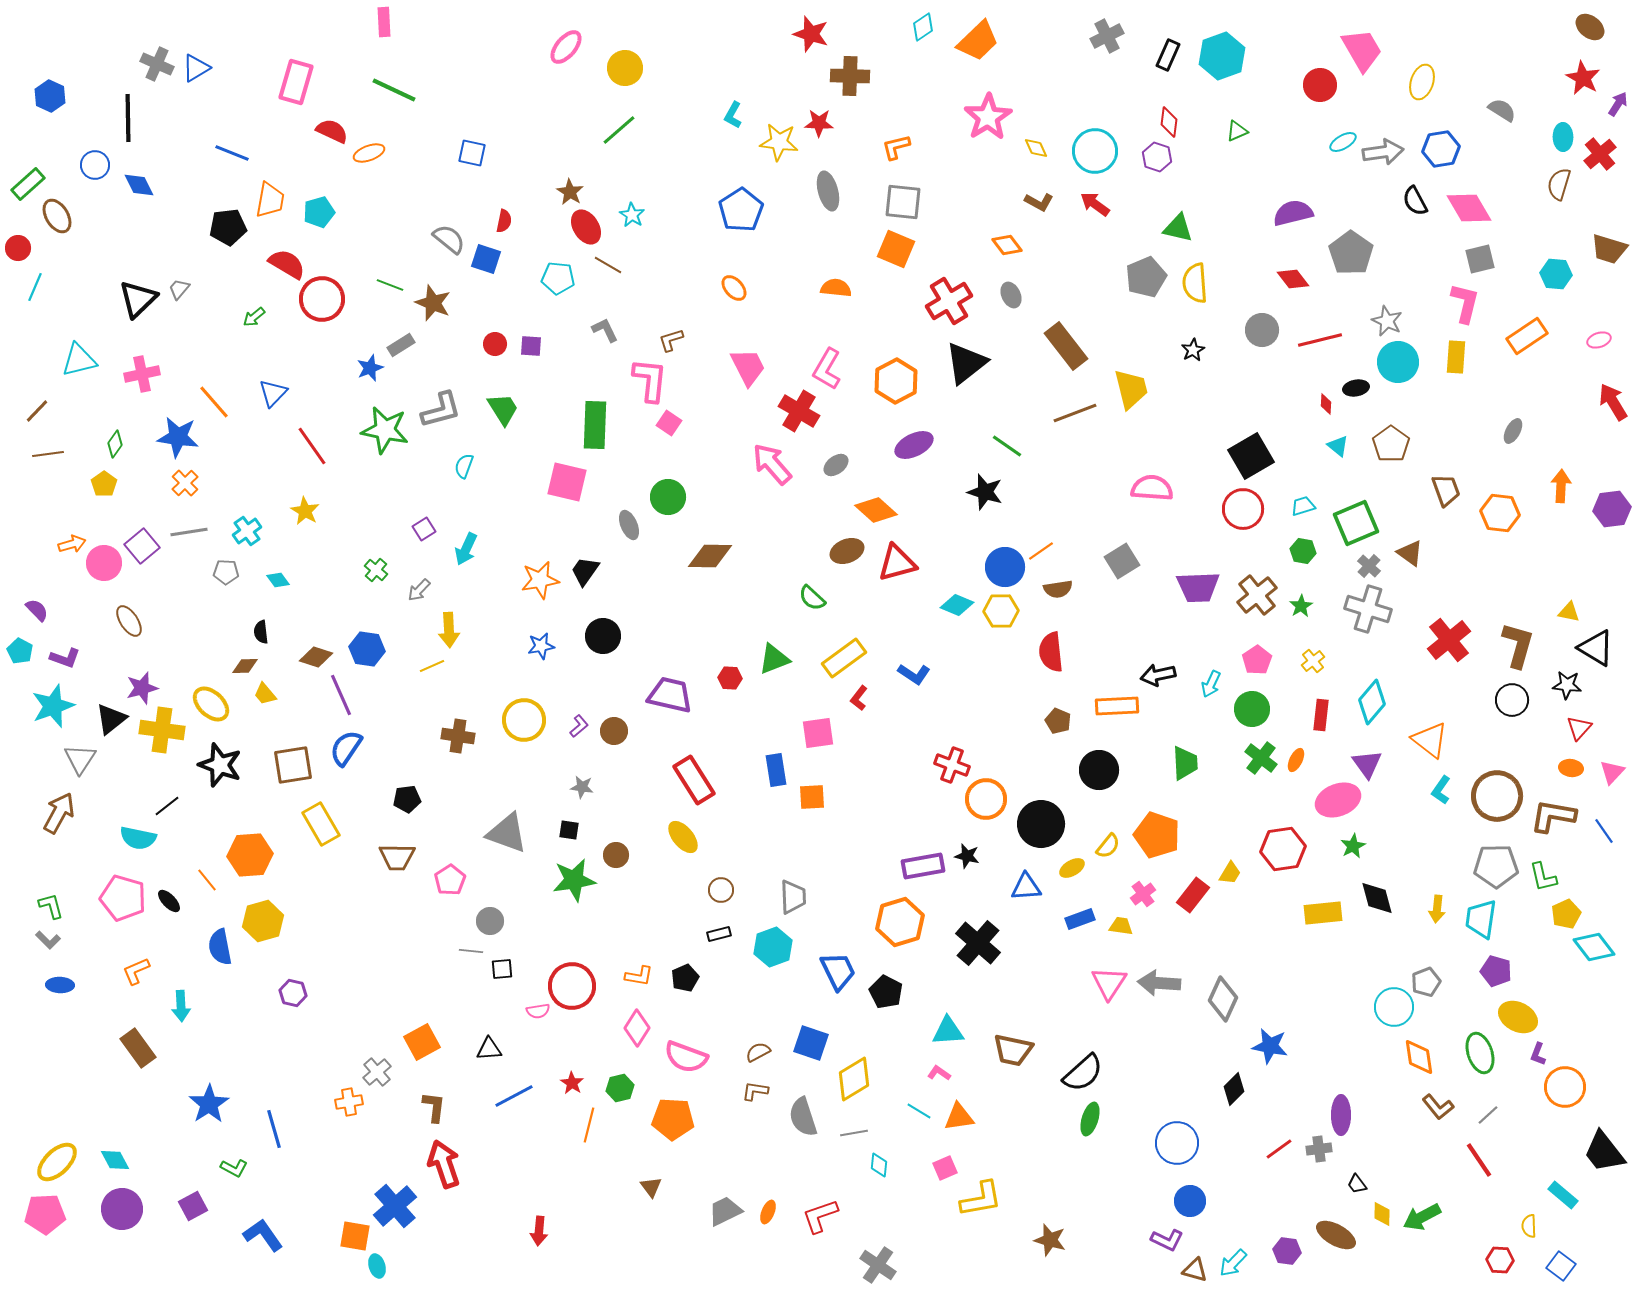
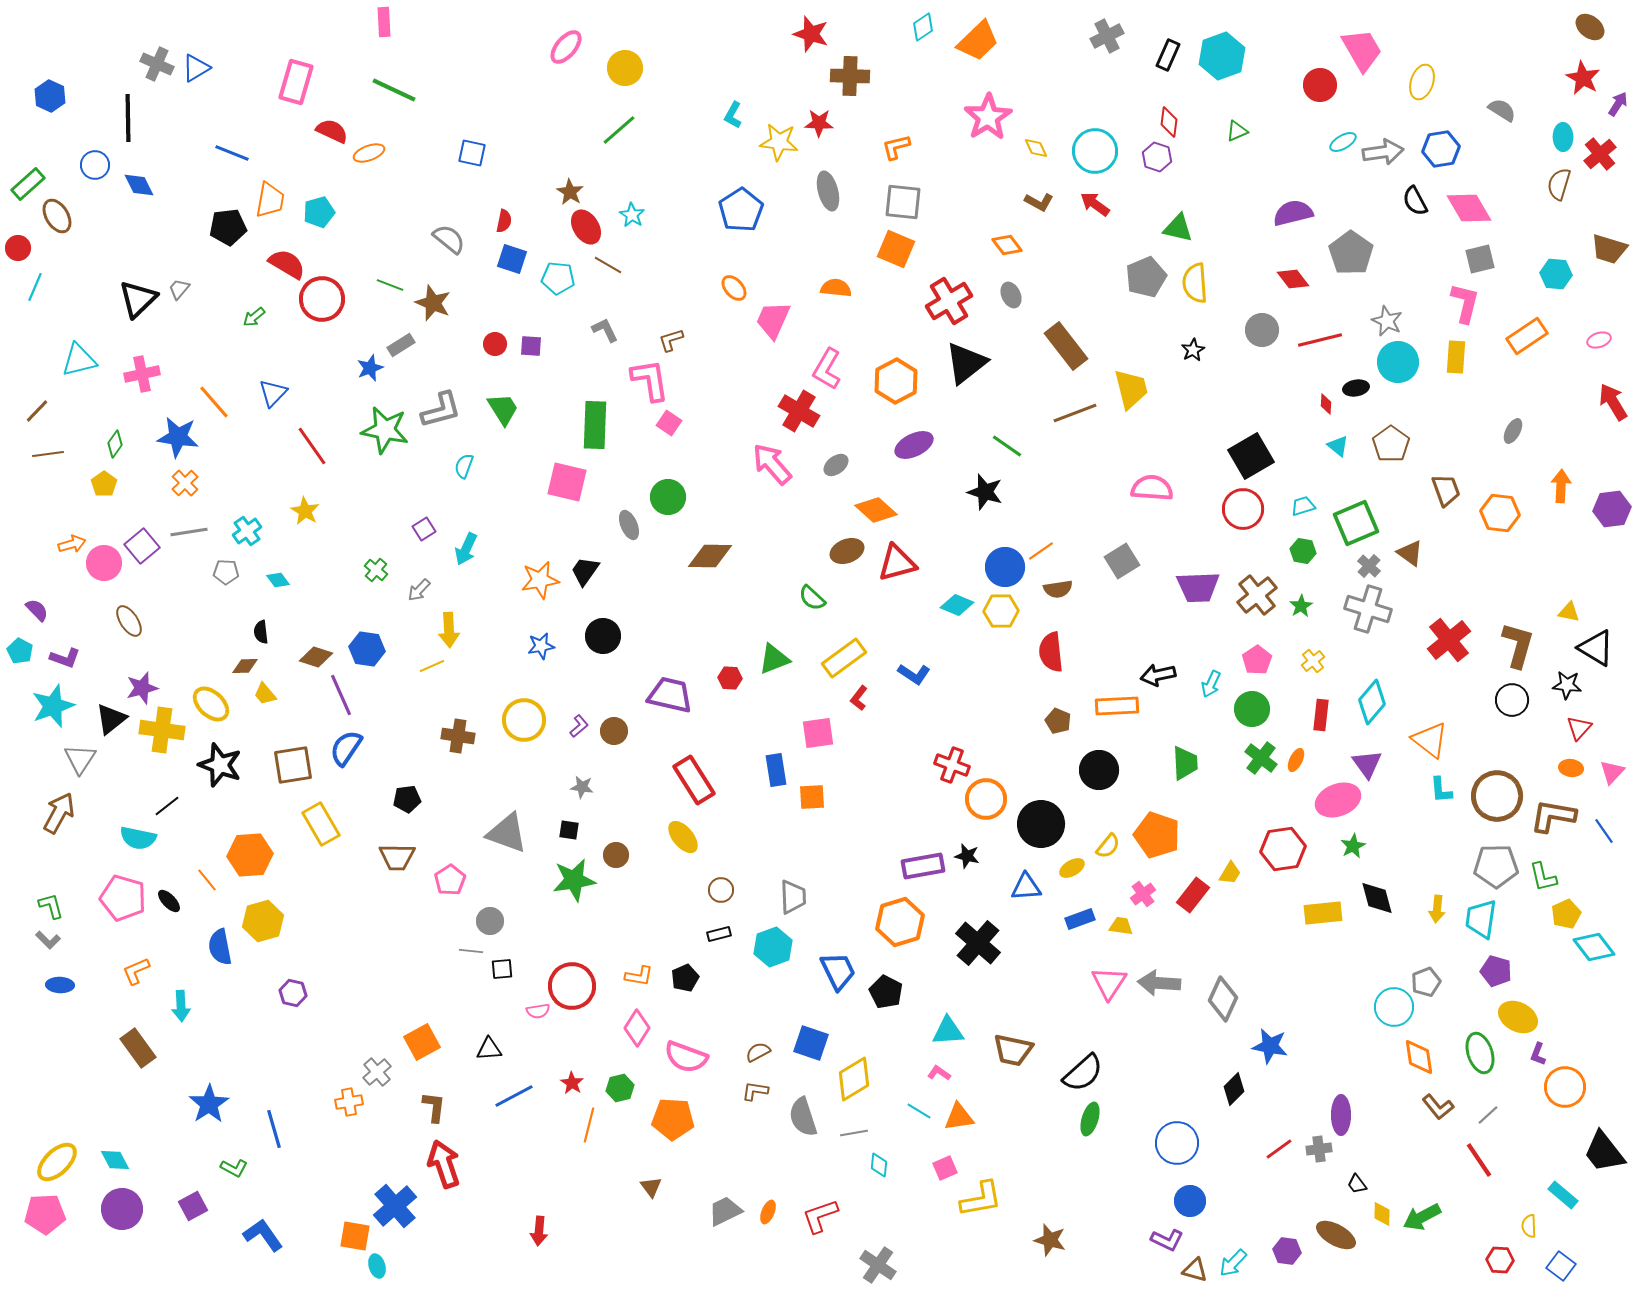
blue square at (486, 259): moved 26 px right
pink trapezoid at (748, 367): moved 25 px right, 47 px up; rotated 129 degrees counterclockwise
pink L-shape at (650, 380): rotated 15 degrees counterclockwise
cyan L-shape at (1441, 790): rotated 40 degrees counterclockwise
